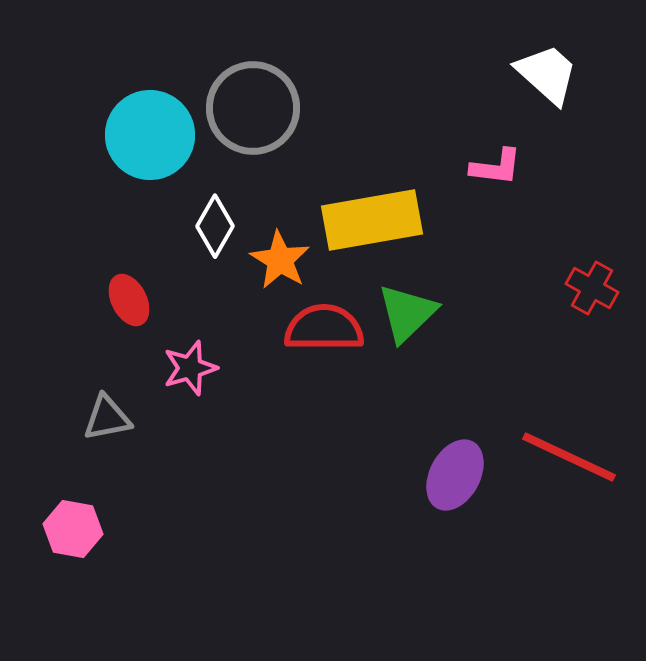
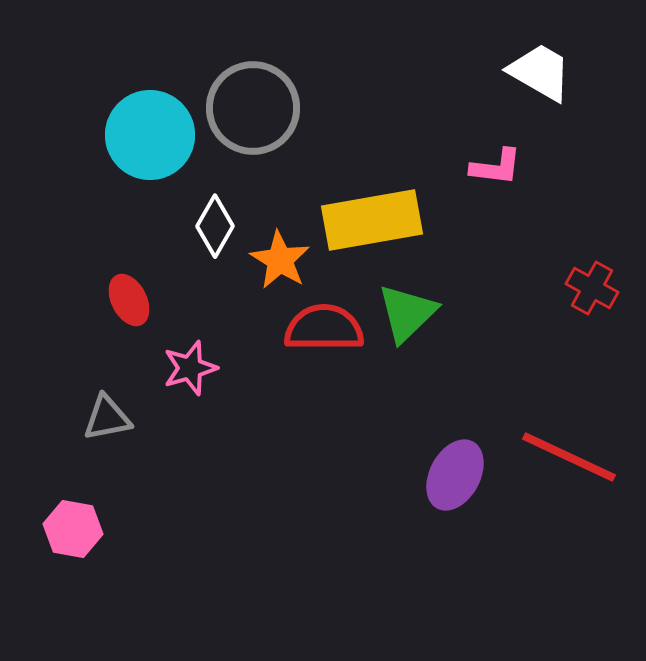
white trapezoid: moved 7 px left, 2 px up; rotated 12 degrees counterclockwise
